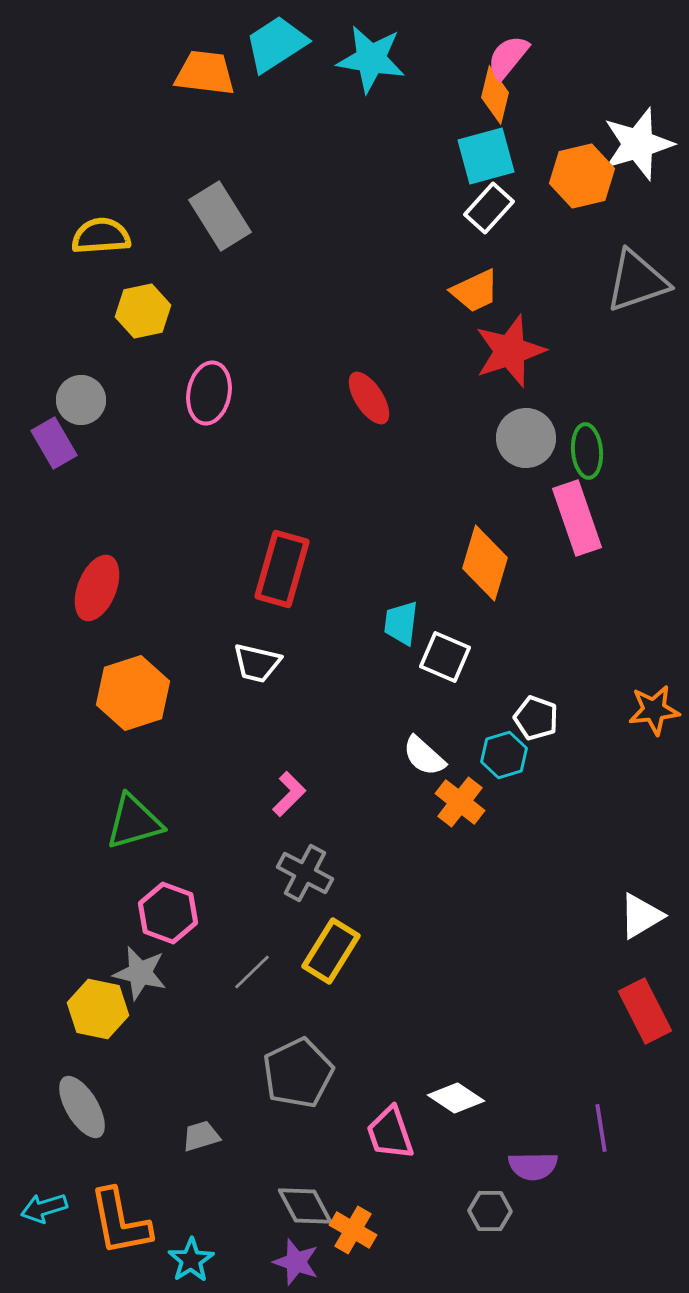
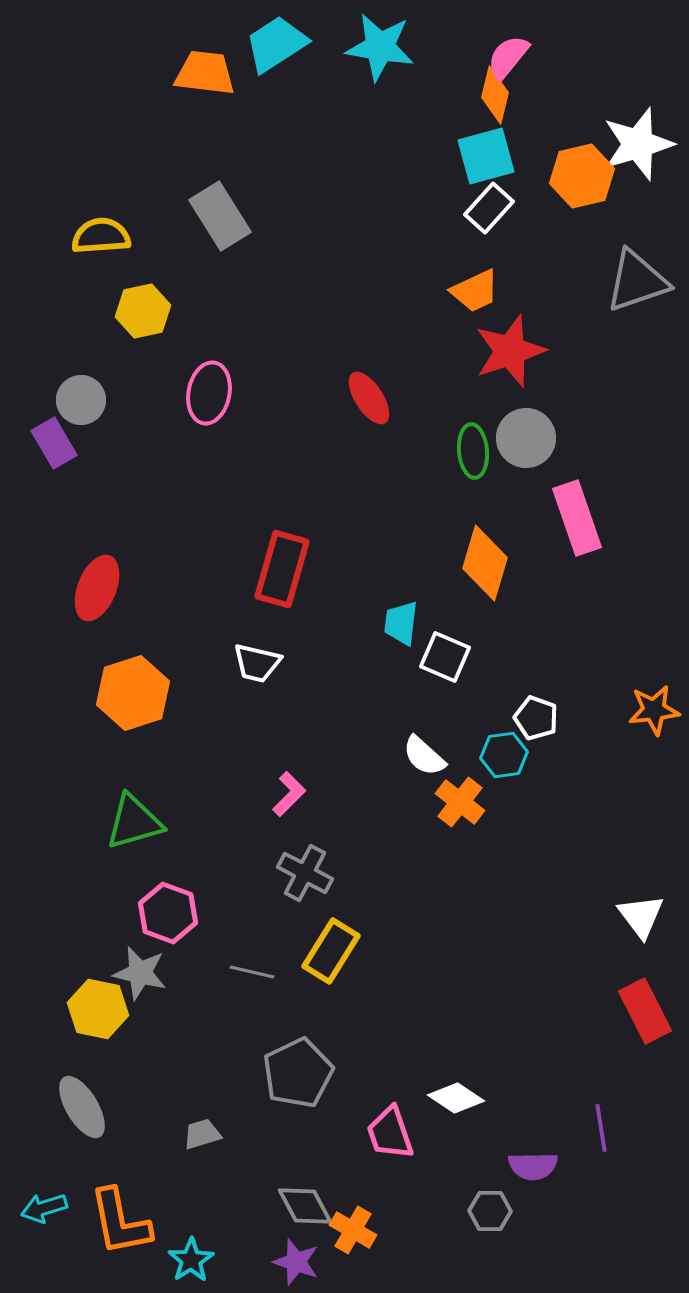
cyan star at (371, 59): moved 9 px right, 12 px up
green ellipse at (587, 451): moved 114 px left
cyan hexagon at (504, 755): rotated 9 degrees clockwise
white triangle at (641, 916): rotated 36 degrees counterclockwise
gray line at (252, 972): rotated 57 degrees clockwise
gray trapezoid at (201, 1136): moved 1 px right, 2 px up
